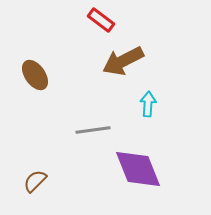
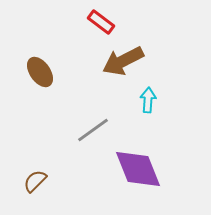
red rectangle: moved 2 px down
brown ellipse: moved 5 px right, 3 px up
cyan arrow: moved 4 px up
gray line: rotated 28 degrees counterclockwise
